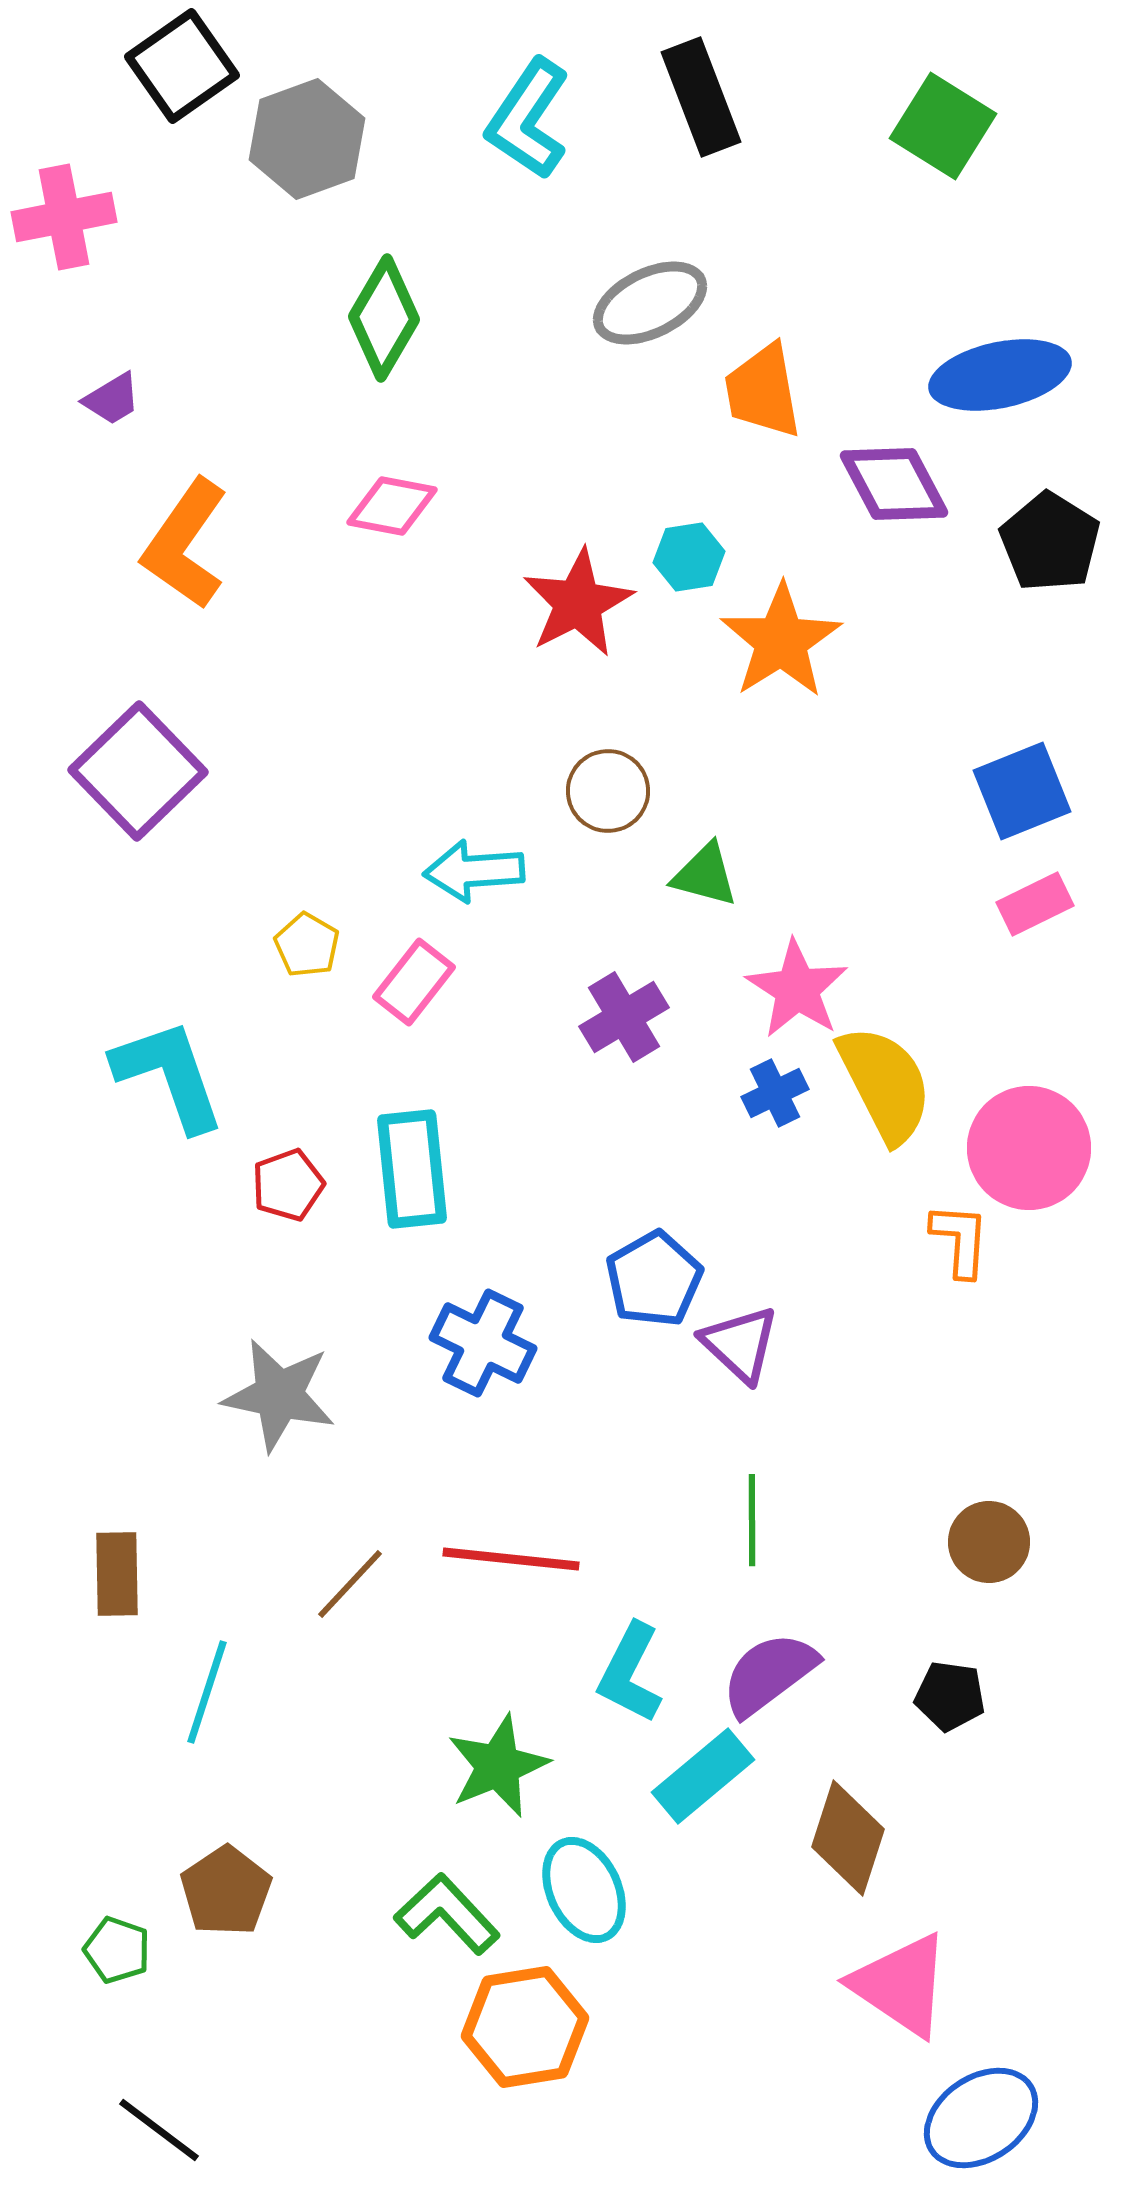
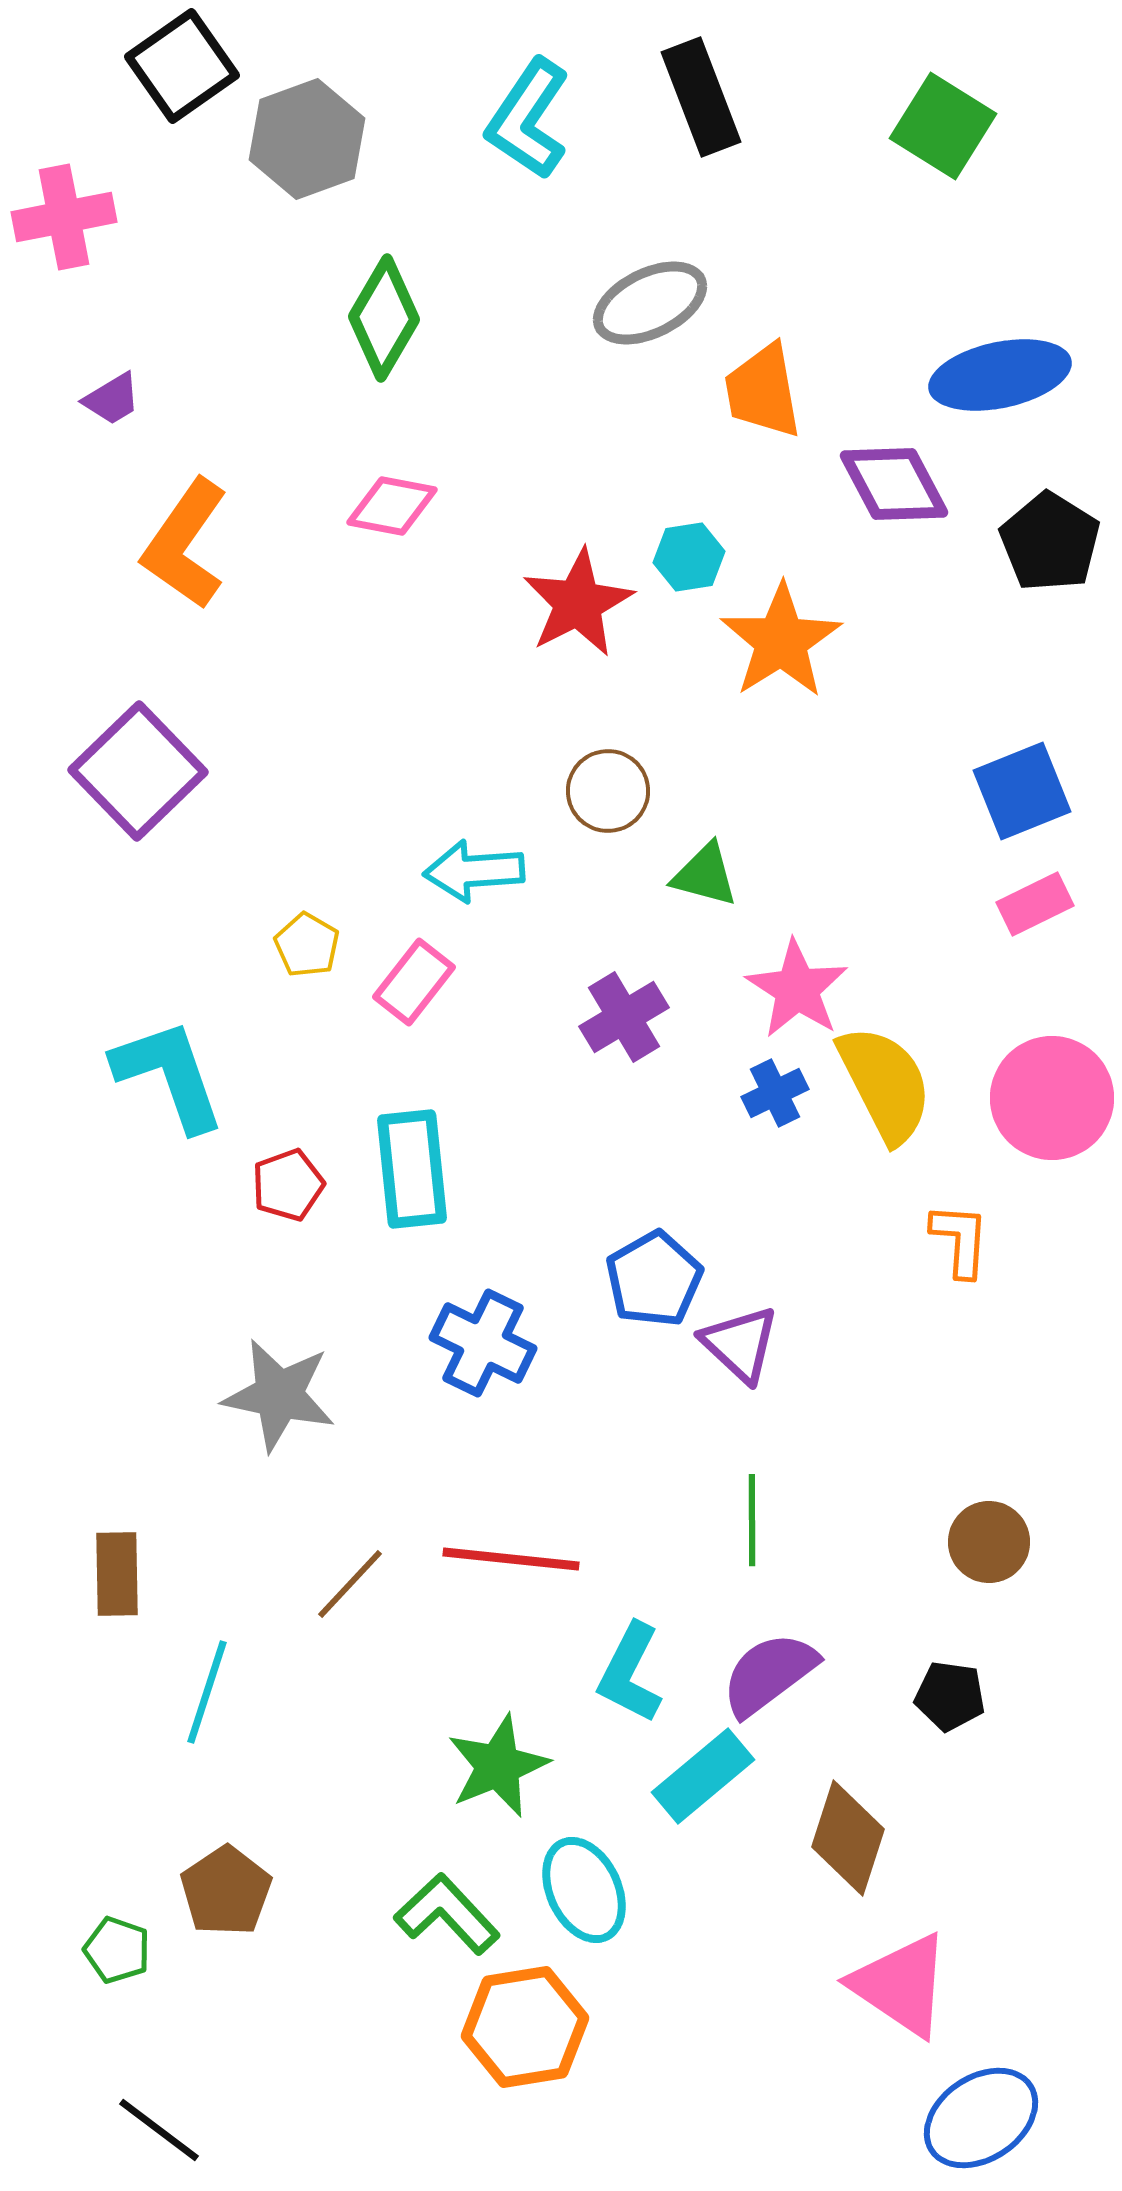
pink circle at (1029, 1148): moved 23 px right, 50 px up
